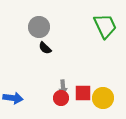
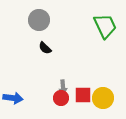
gray circle: moved 7 px up
red square: moved 2 px down
